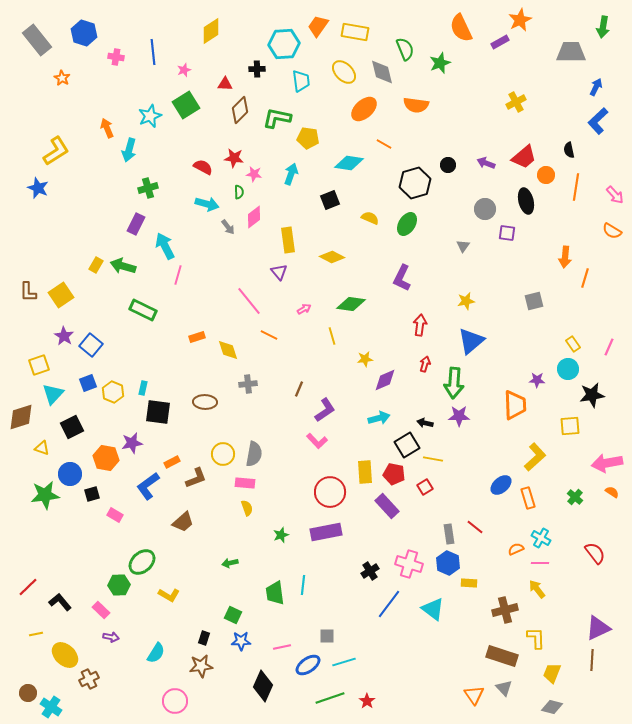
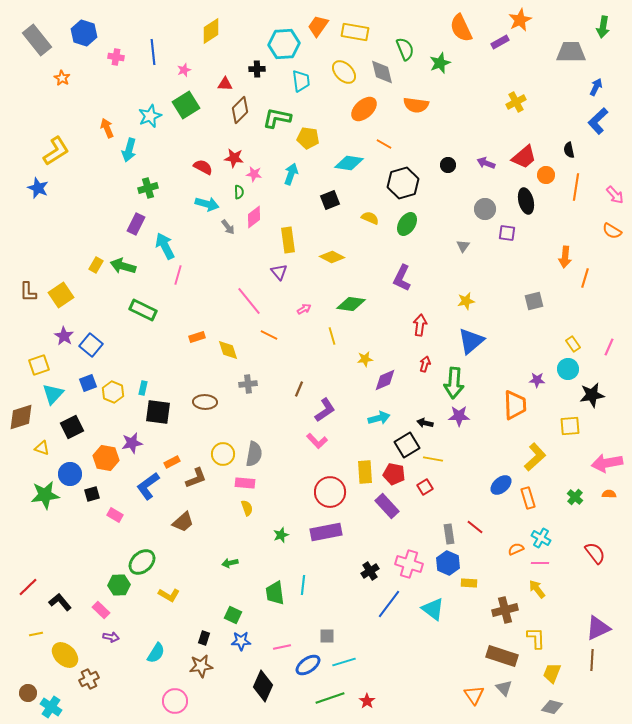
black hexagon at (415, 183): moved 12 px left
orange semicircle at (612, 492): moved 3 px left, 2 px down; rotated 32 degrees counterclockwise
